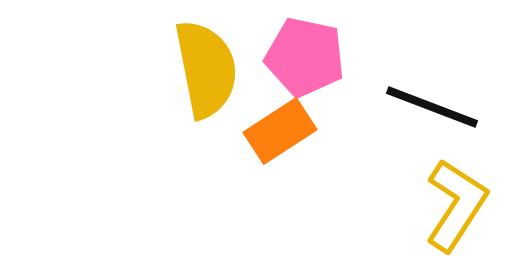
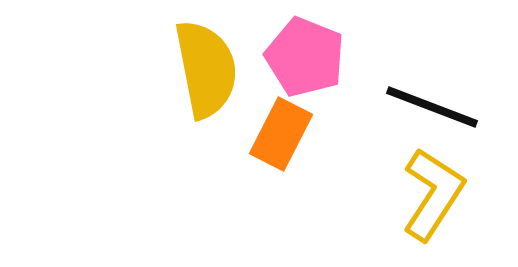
pink pentagon: rotated 10 degrees clockwise
orange rectangle: moved 1 px right, 3 px down; rotated 30 degrees counterclockwise
yellow L-shape: moved 23 px left, 11 px up
